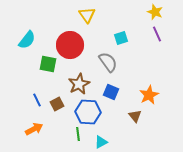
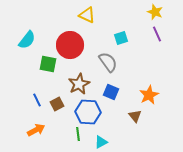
yellow triangle: rotated 30 degrees counterclockwise
orange arrow: moved 2 px right, 1 px down
